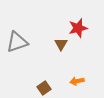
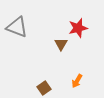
gray triangle: moved 15 px up; rotated 40 degrees clockwise
orange arrow: rotated 48 degrees counterclockwise
